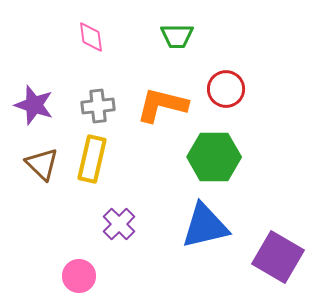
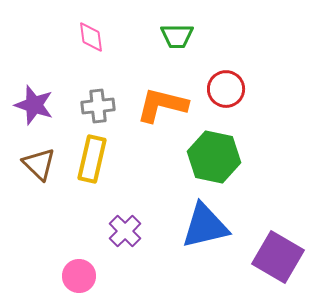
green hexagon: rotated 12 degrees clockwise
brown triangle: moved 3 px left
purple cross: moved 6 px right, 7 px down
